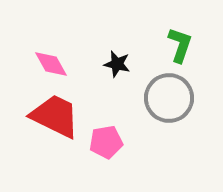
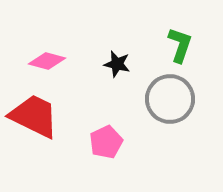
pink diamond: moved 4 px left, 3 px up; rotated 45 degrees counterclockwise
gray circle: moved 1 px right, 1 px down
red trapezoid: moved 21 px left
pink pentagon: rotated 16 degrees counterclockwise
